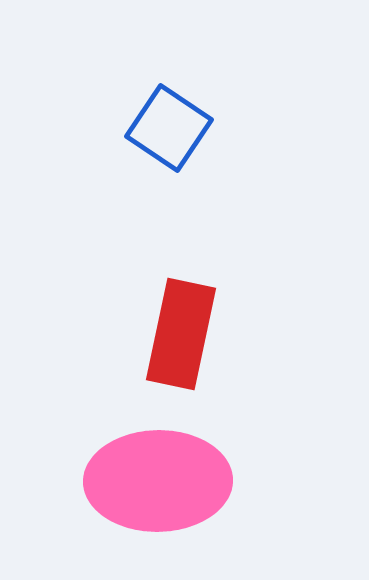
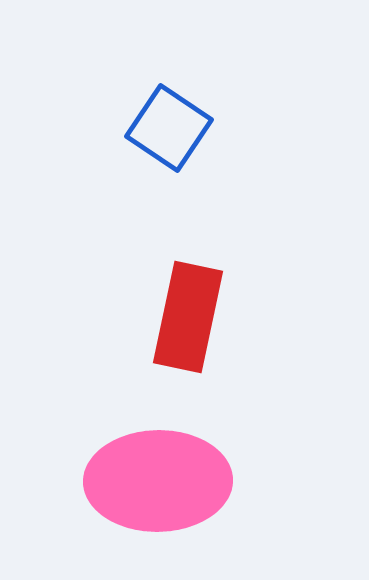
red rectangle: moved 7 px right, 17 px up
